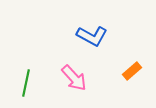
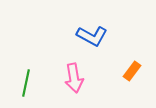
orange rectangle: rotated 12 degrees counterclockwise
pink arrow: rotated 32 degrees clockwise
